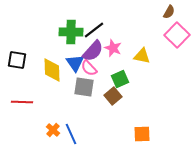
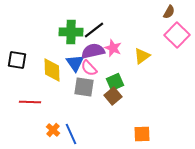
purple semicircle: rotated 145 degrees counterclockwise
yellow triangle: rotated 48 degrees counterclockwise
green square: moved 5 px left, 3 px down
red line: moved 8 px right
